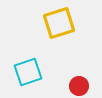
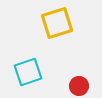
yellow square: moved 2 px left
